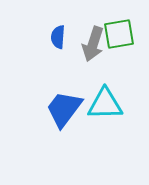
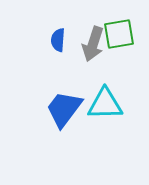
blue semicircle: moved 3 px down
